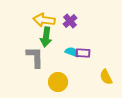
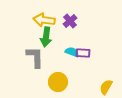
yellow semicircle: moved 10 px down; rotated 56 degrees clockwise
